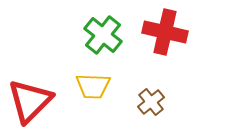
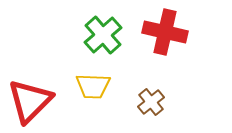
green cross: rotated 9 degrees clockwise
